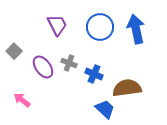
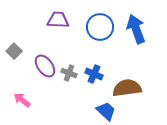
purple trapezoid: moved 1 px right, 5 px up; rotated 60 degrees counterclockwise
blue arrow: rotated 8 degrees counterclockwise
gray cross: moved 10 px down
purple ellipse: moved 2 px right, 1 px up
blue trapezoid: moved 1 px right, 2 px down
